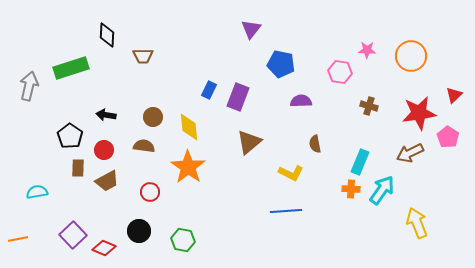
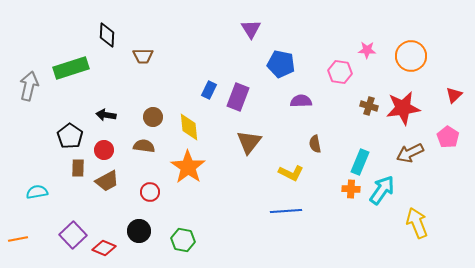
purple triangle at (251, 29): rotated 10 degrees counterclockwise
red star at (419, 113): moved 16 px left, 5 px up
brown triangle at (249, 142): rotated 12 degrees counterclockwise
